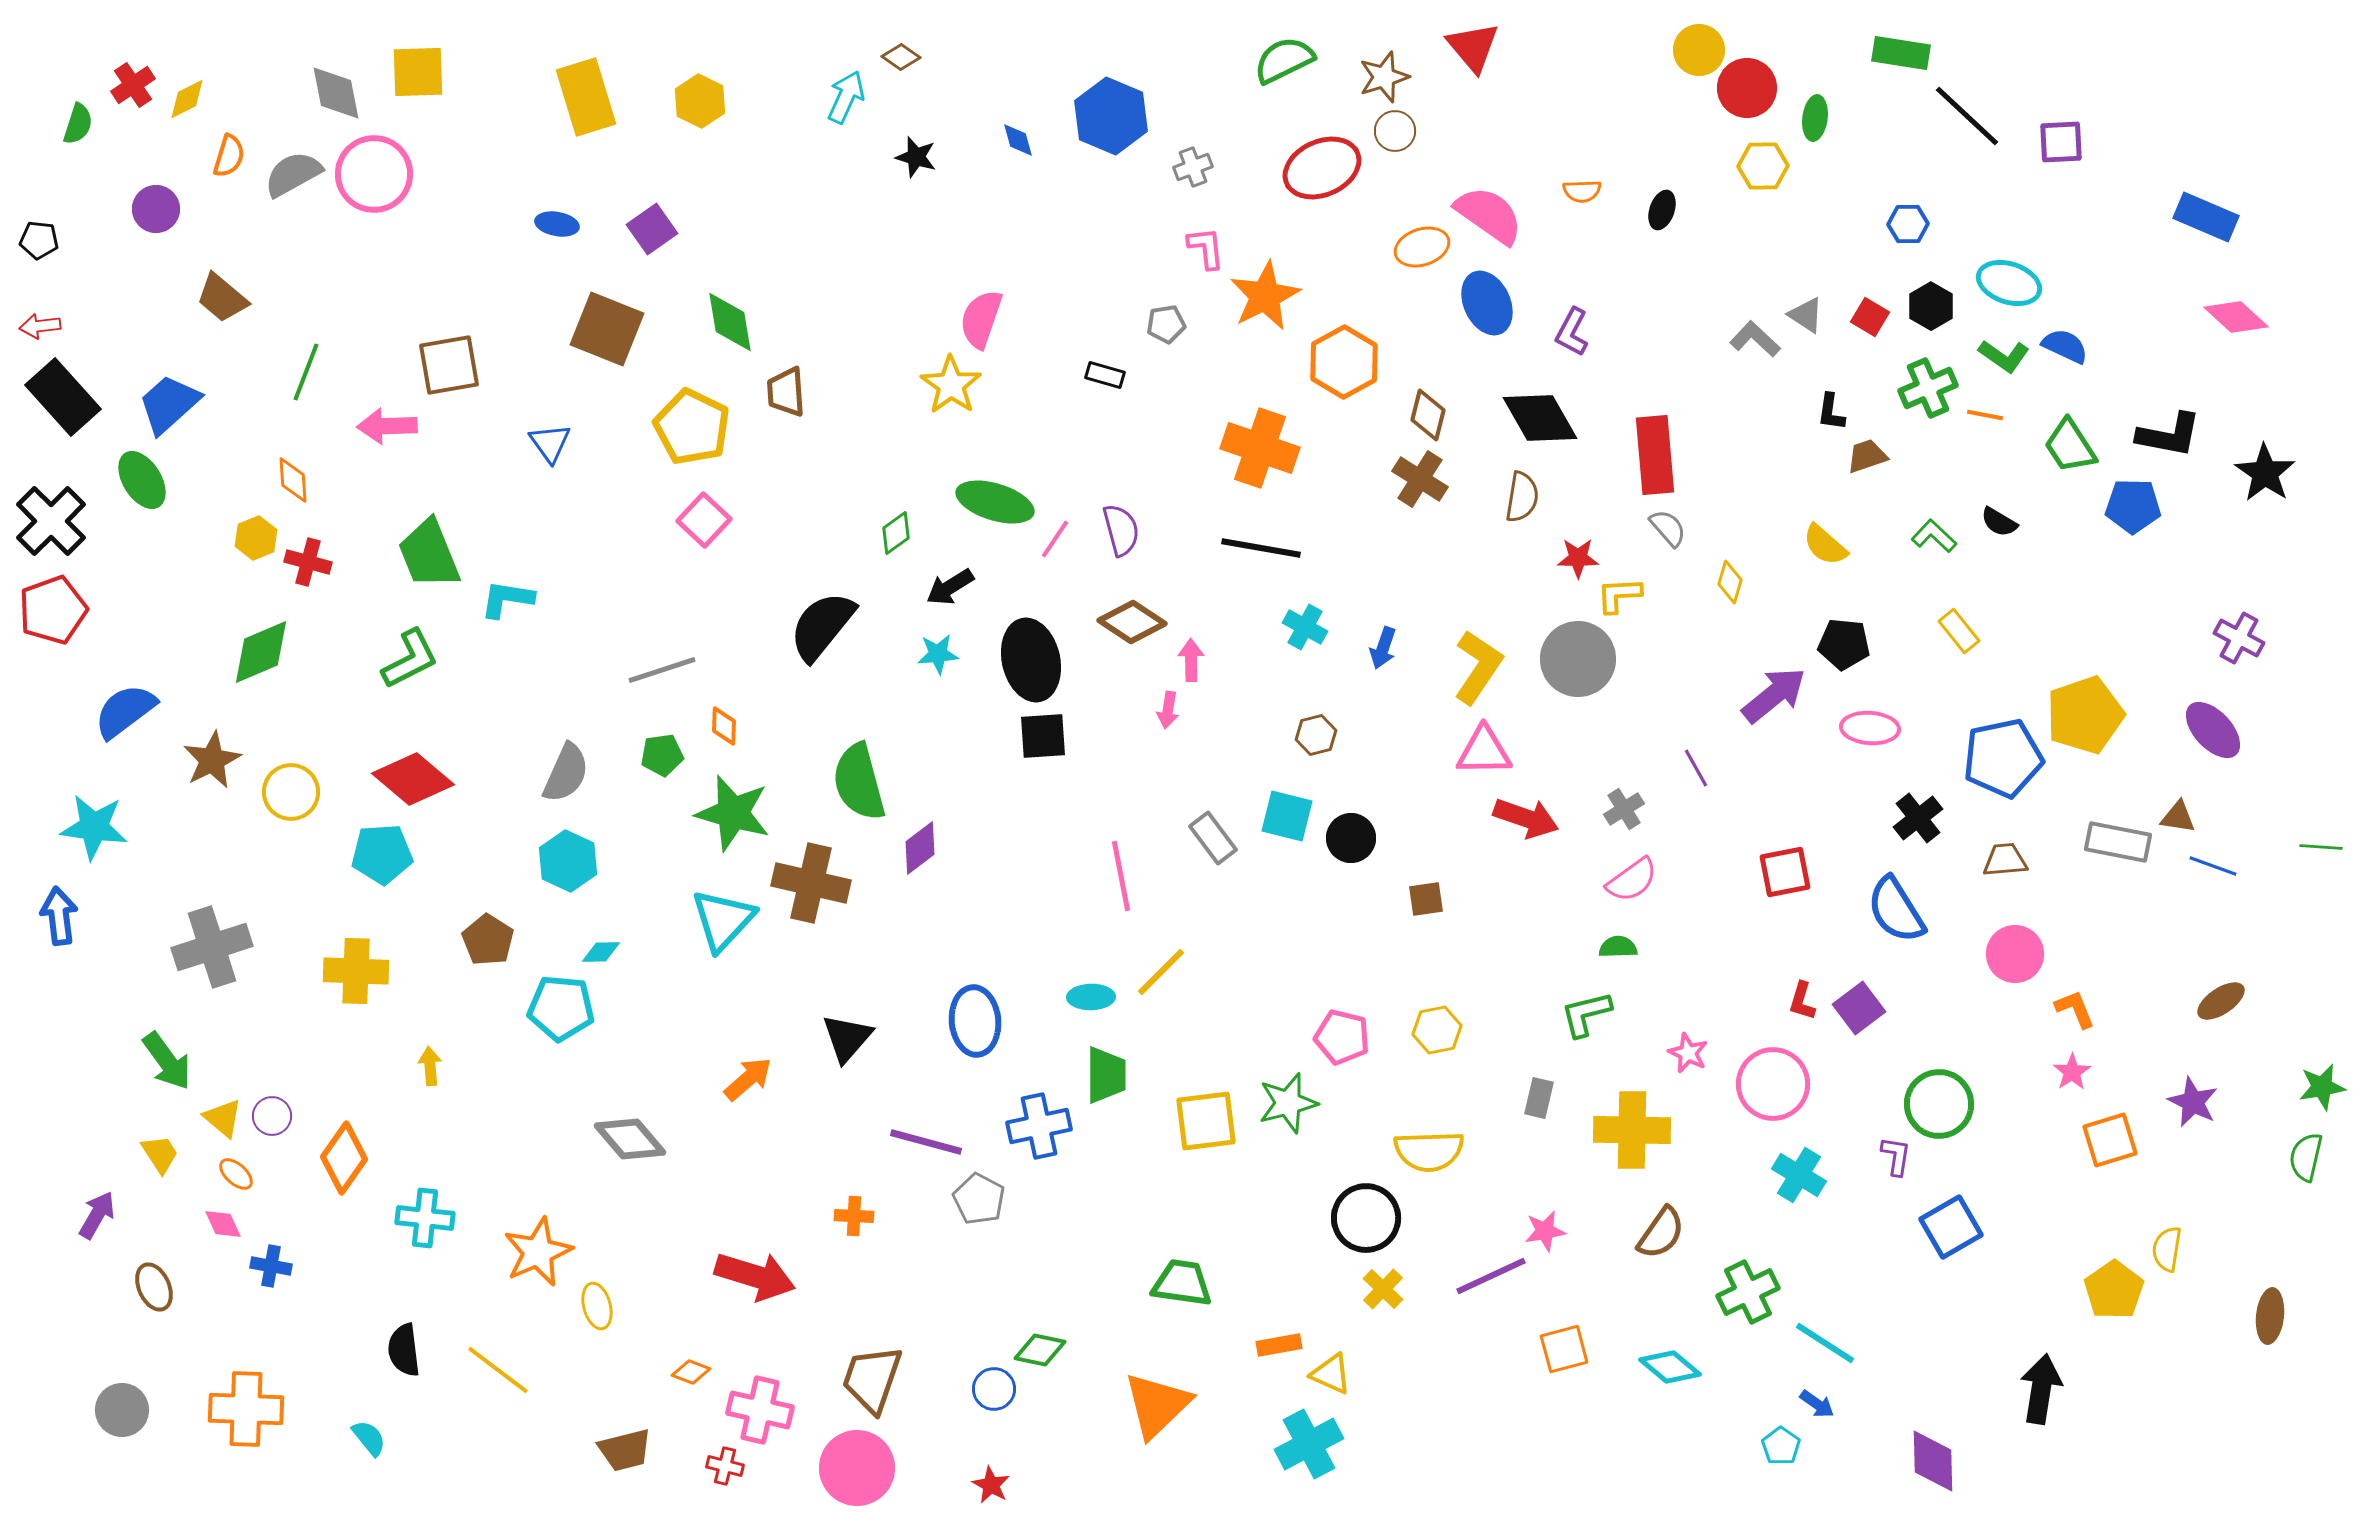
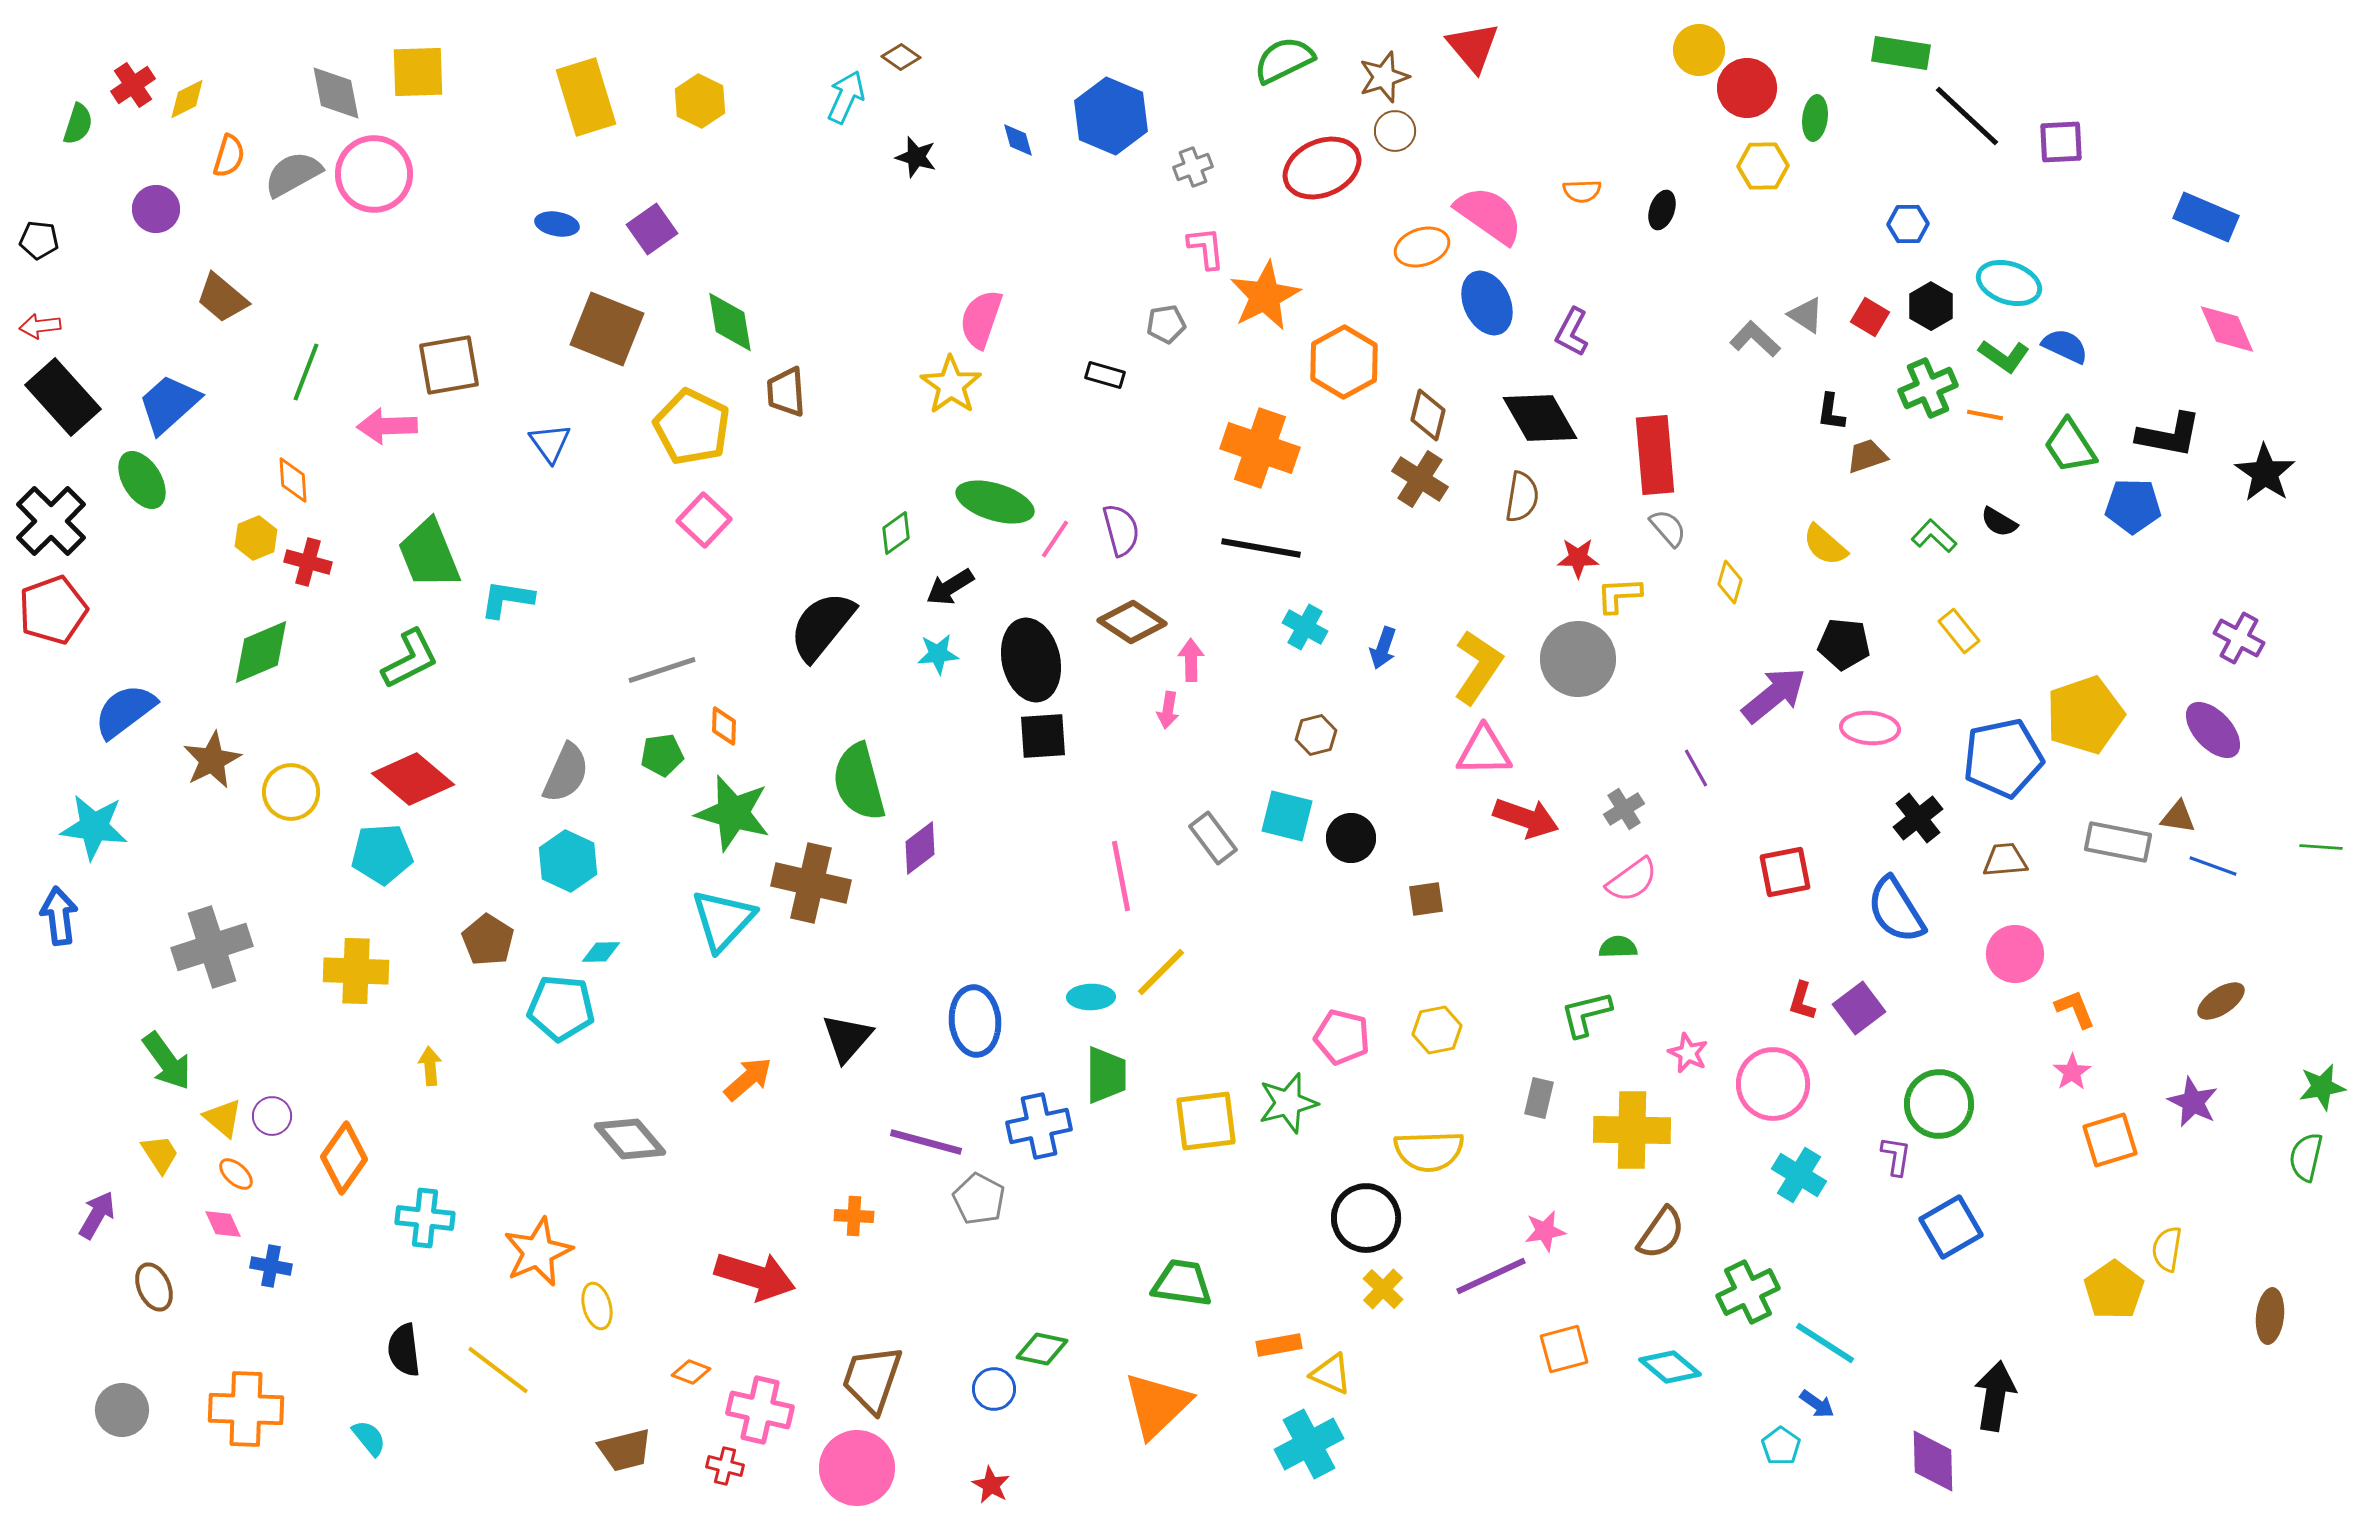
pink diamond at (2236, 317): moved 9 px left, 12 px down; rotated 24 degrees clockwise
green diamond at (1040, 1350): moved 2 px right, 1 px up
black arrow at (2041, 1389): moved 46 px left, 7 px down
